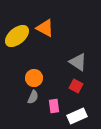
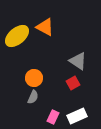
orange triangle: moved 1 px up
gray triangle: moved 1 px up
red square: moved 3 px left, 3 px up; rotated 32 degrees clockwise
pink rectangle: moved 1 px left, 11 px down; rotated 32 degrees clockwise
